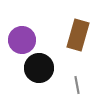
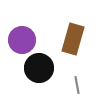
brown rectangle: moved 5 px left, 4 px down
